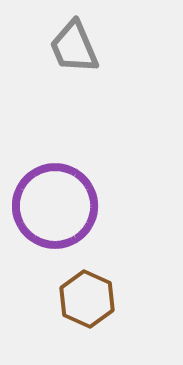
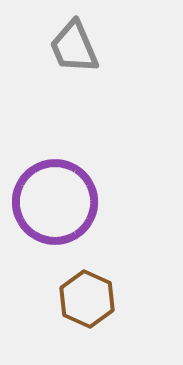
purple circle: moved 4 px up
